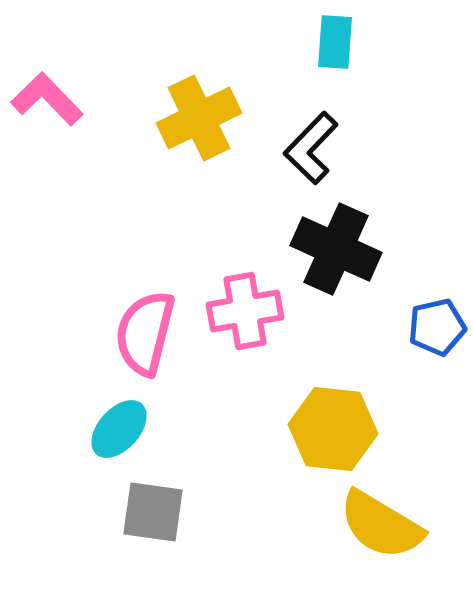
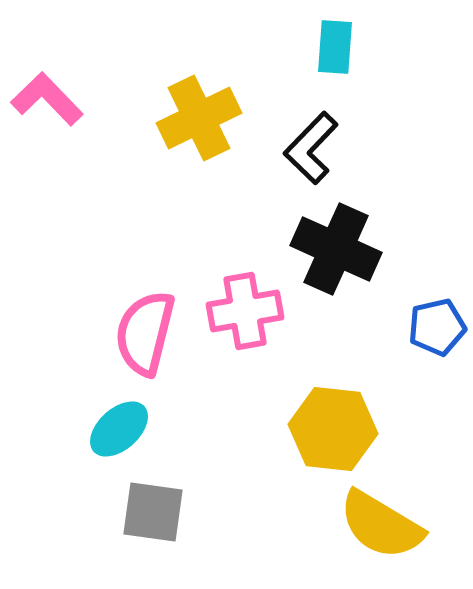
cyan rectangle: moved 5 px down
cyan ellipse: rotated 6 degrees clockwise
